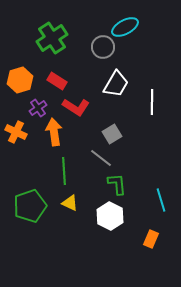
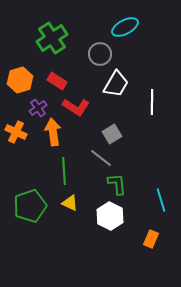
gray circle: moved 3 px left, 7 px down
orange arrow: moved 1 px left
